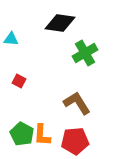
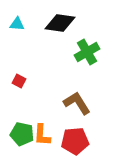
cyan triangle: moved 6 px right, 15 px up
green cross: moved 2 px right, 1 px up
green pentagon: rotated 15 degrees counterclockwise
